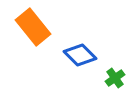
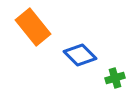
green cross: rotated 18 degrees clockwise
